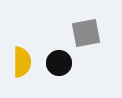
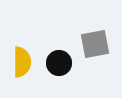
gray square: moved 9 px right, 11 px down
